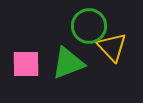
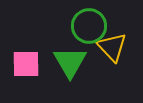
green triangle: moved 2 px right, 1 px up; rotated 39 degrees counterclockwise
